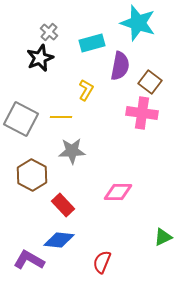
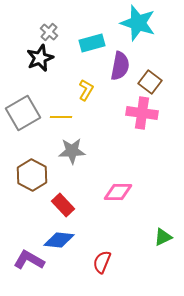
gray square: moved 2 px right, 6 px up; rotated 32 degrees clockwise
